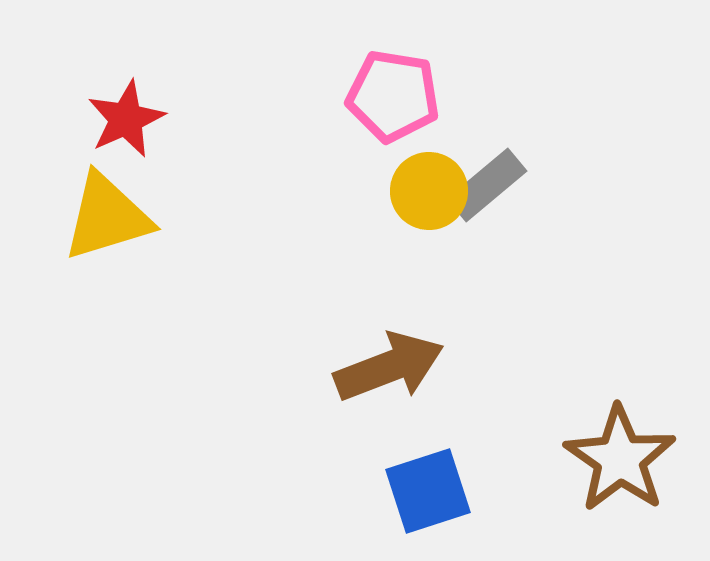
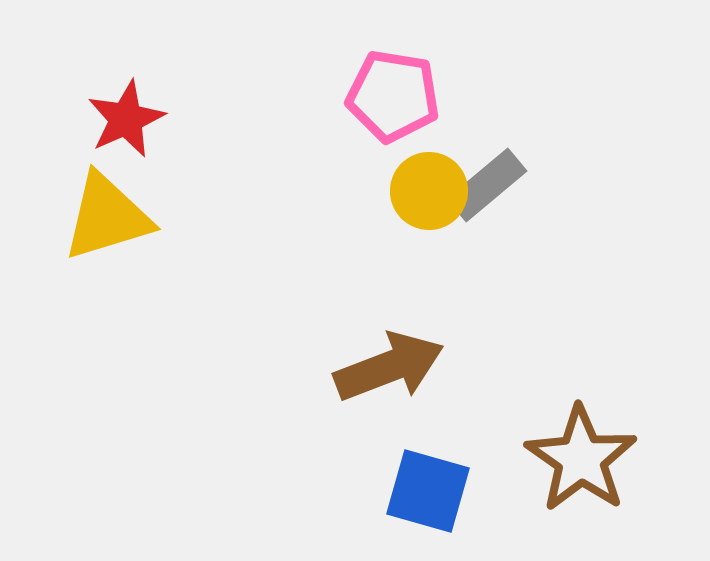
brown star: moved 39 px left
blue square: rotated 34 degrees clockwise
